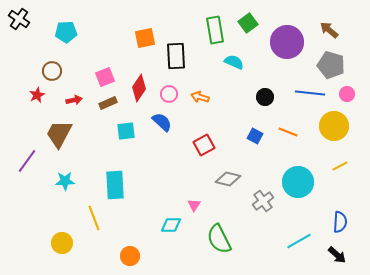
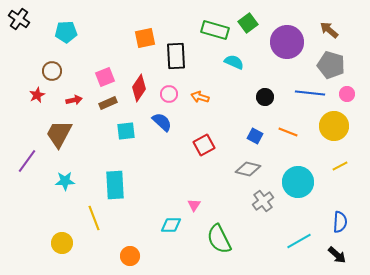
green rectangle at (215, 30): rotated 64 degrees counterclockwise
gray diamond at (228, 179): moved 20 px right, 10 px up
